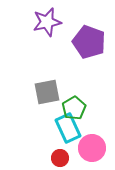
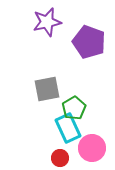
gray square: moved 3 px up
